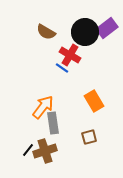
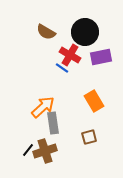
purple rectangle: moved 6 px left, 29 px down; rotated 25 degrees clockwise
orange arrow: rotated 10 degrees clockwise
